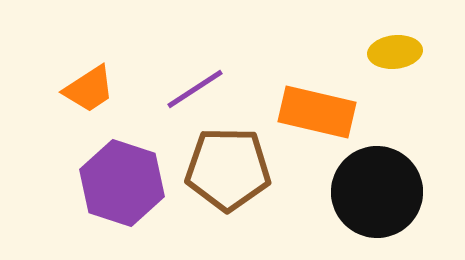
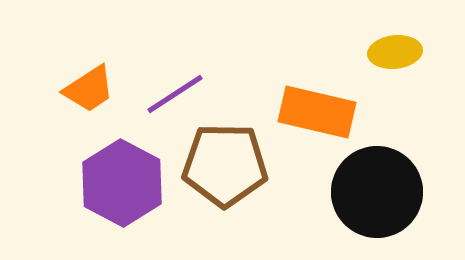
purple line: moved 20 px left, 5 px down
brown pentagon: moved 3 px left, 4 px up
purple hexagon: rotated 10 degrees clockwise
